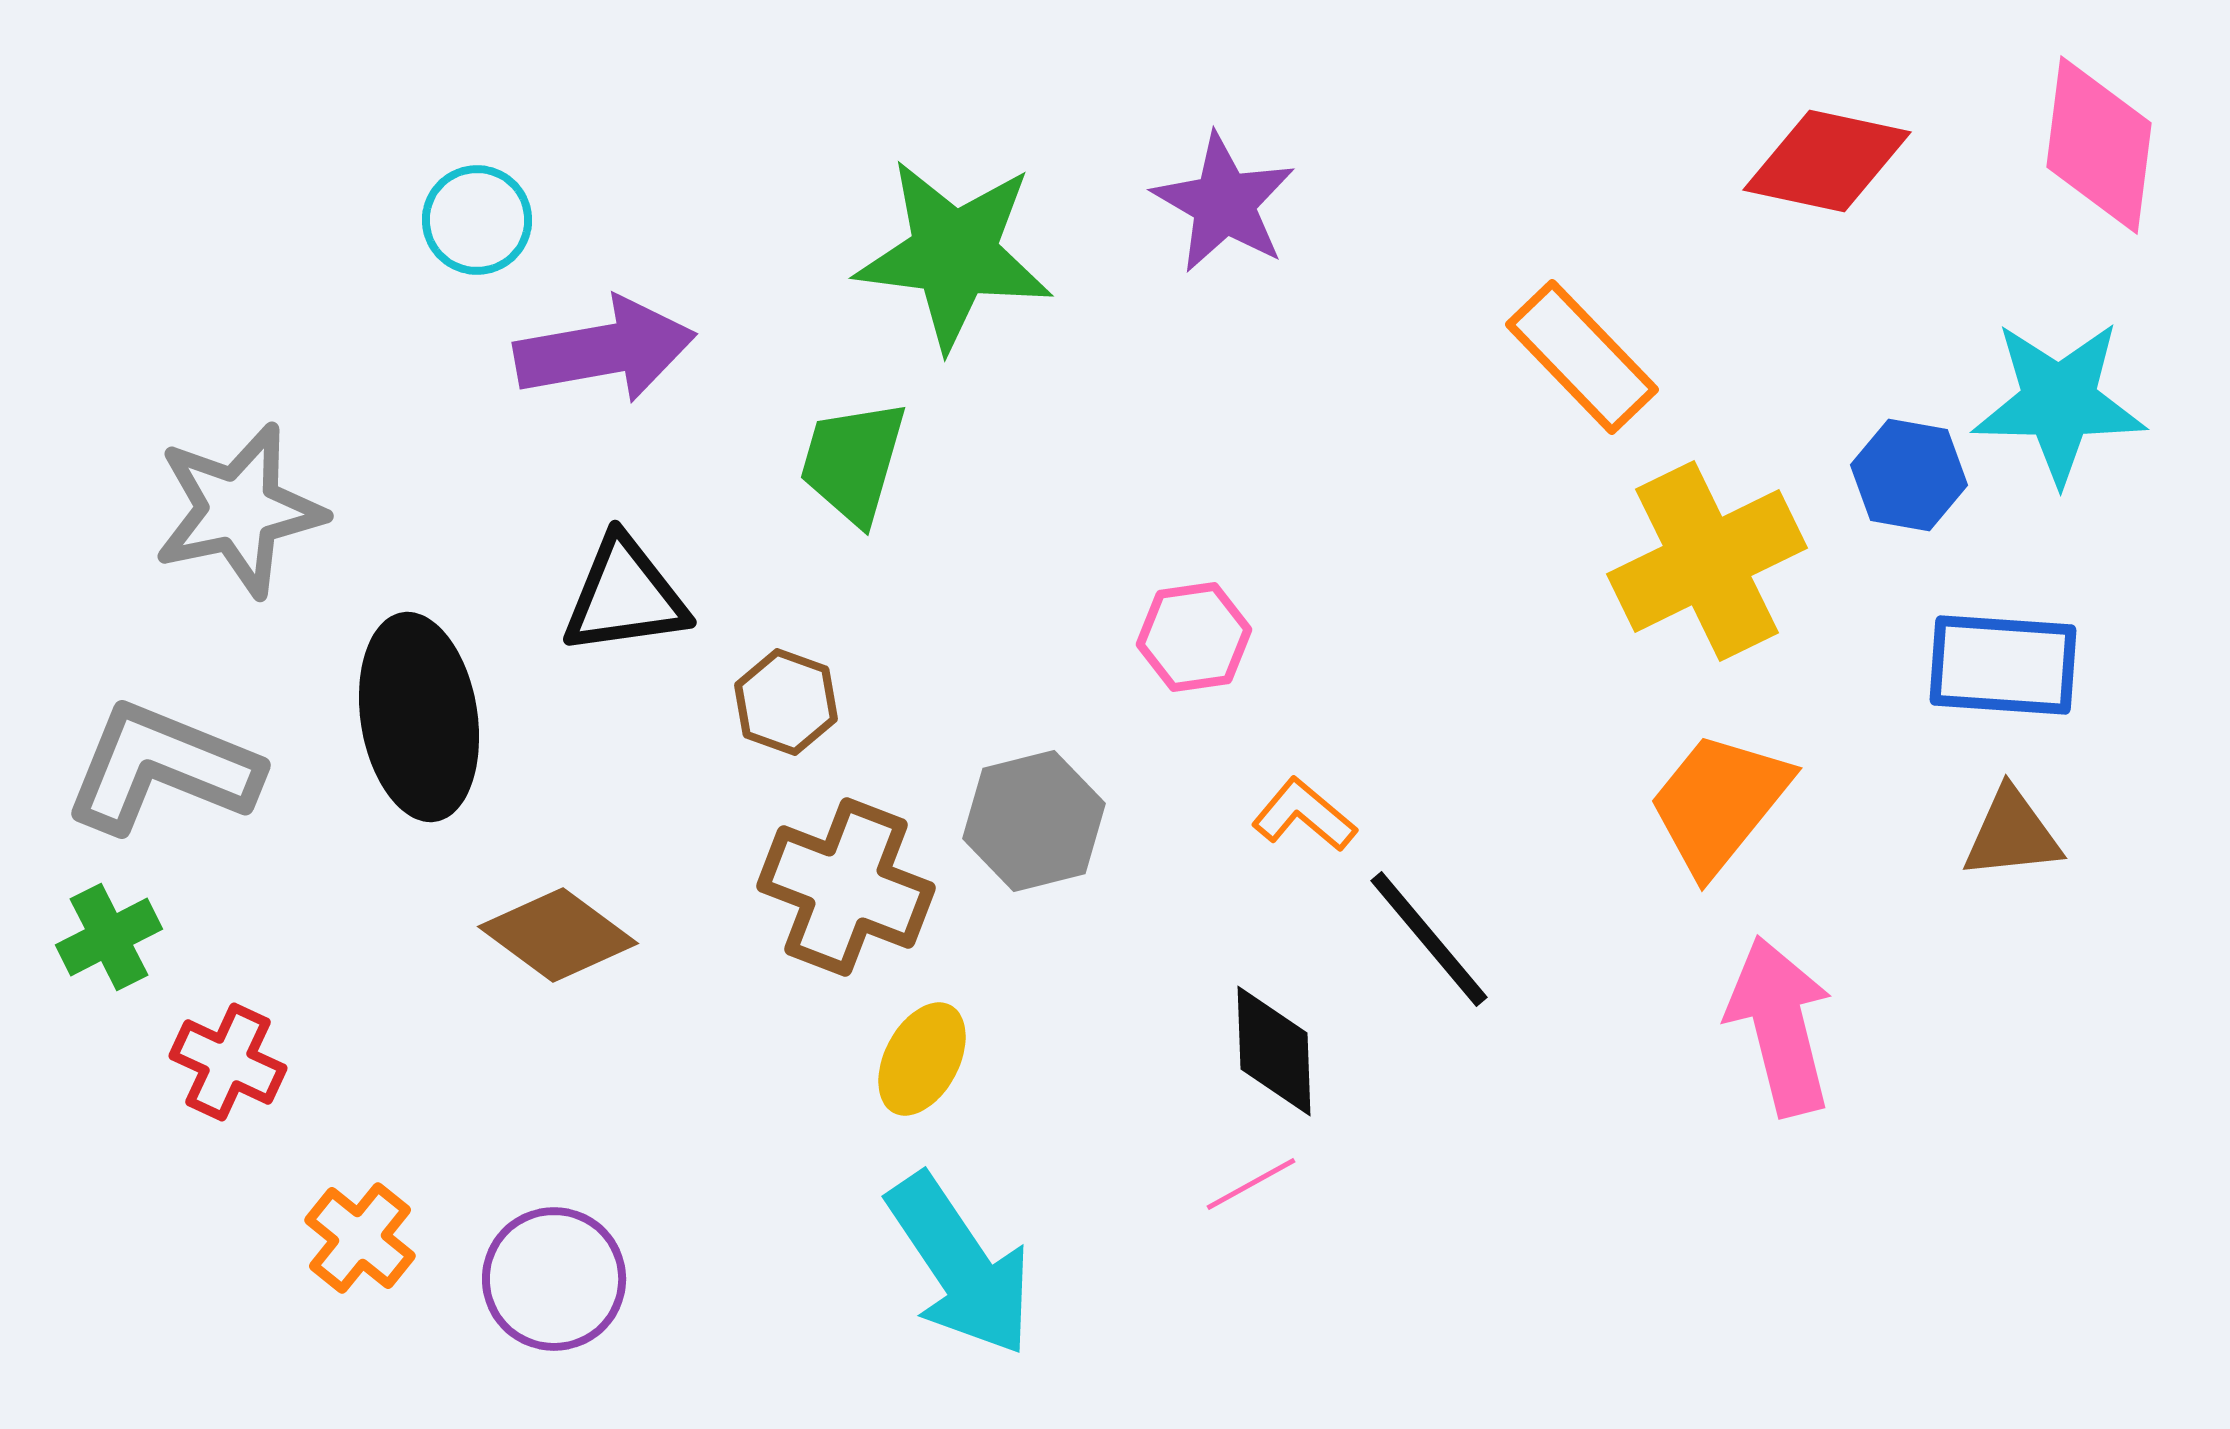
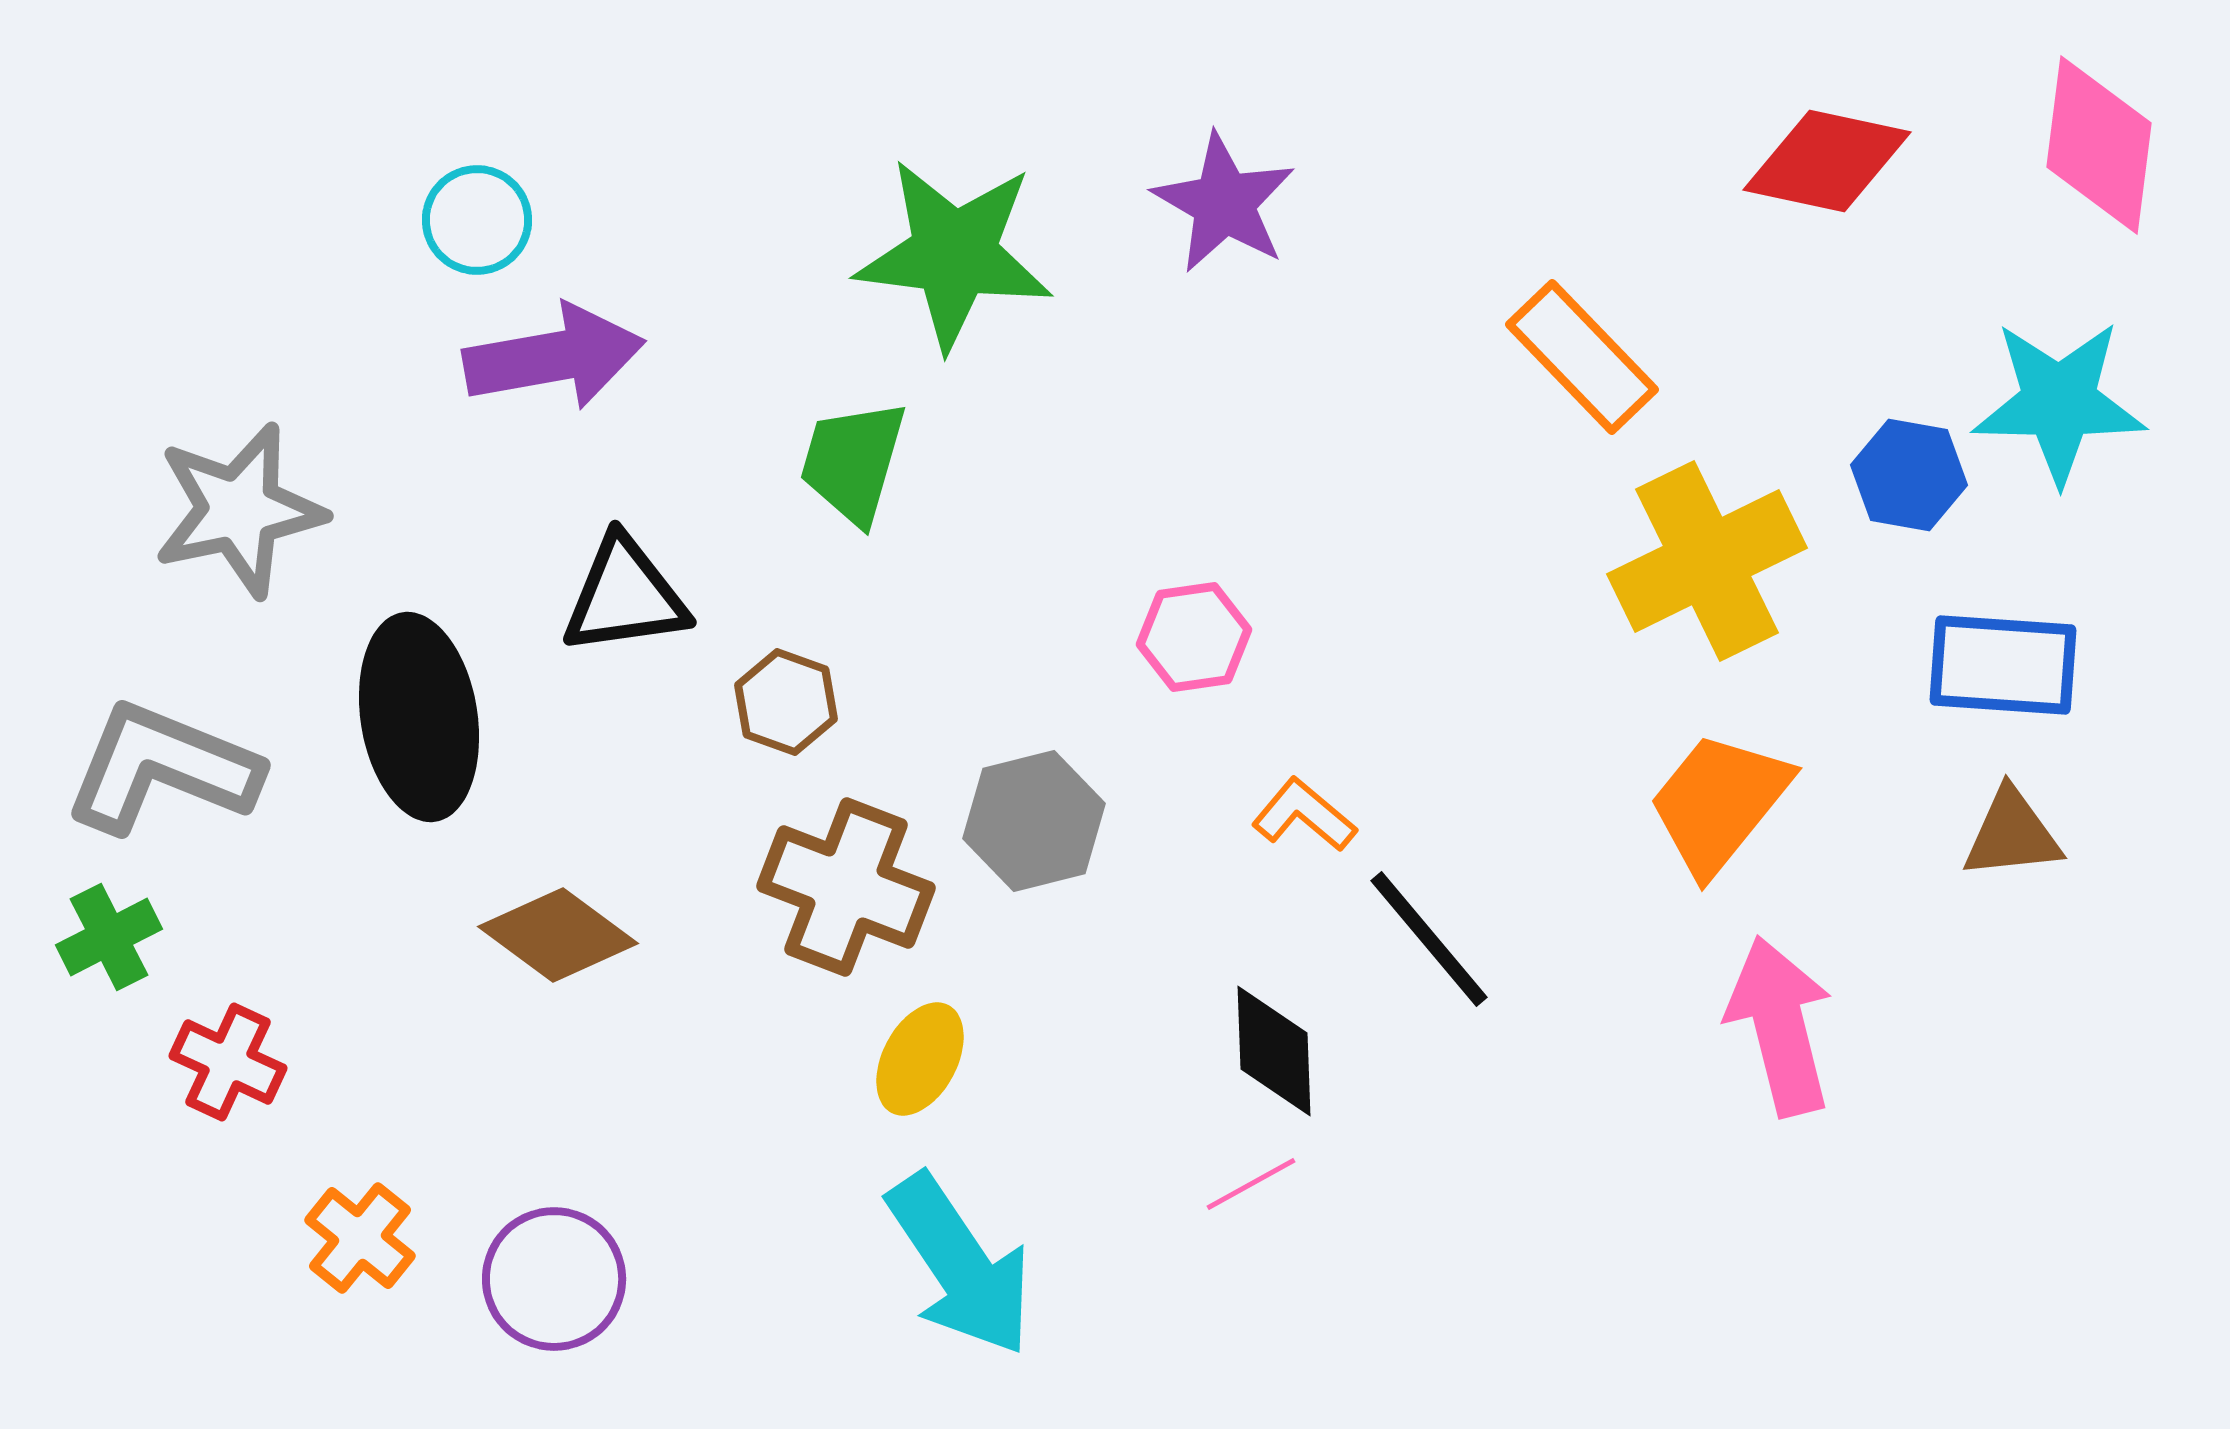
purple arrow: moved 51 px left, 7 px down
yellow ellipse: moved 2 px left
